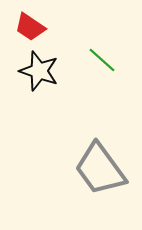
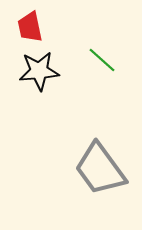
red trapezoid: rotated 44 degrees clockwise
black star: rotated 24 degrees counterclockwise
